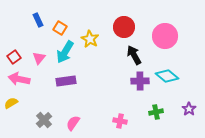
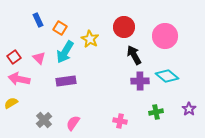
pink triangle: rotated 24 degrees counterclockwise
